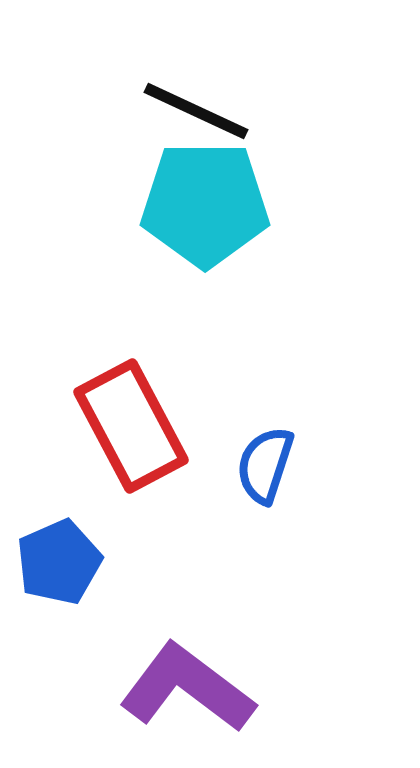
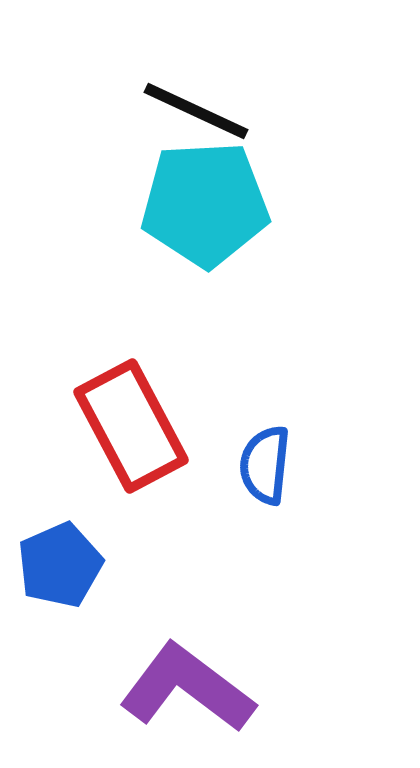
cyan pentagon: rotated 3 degrees counterclockwise
blue semicircle: rotated 12 degrees counterclockwise
blue pentagon: moved 1 px right, 3 px down
